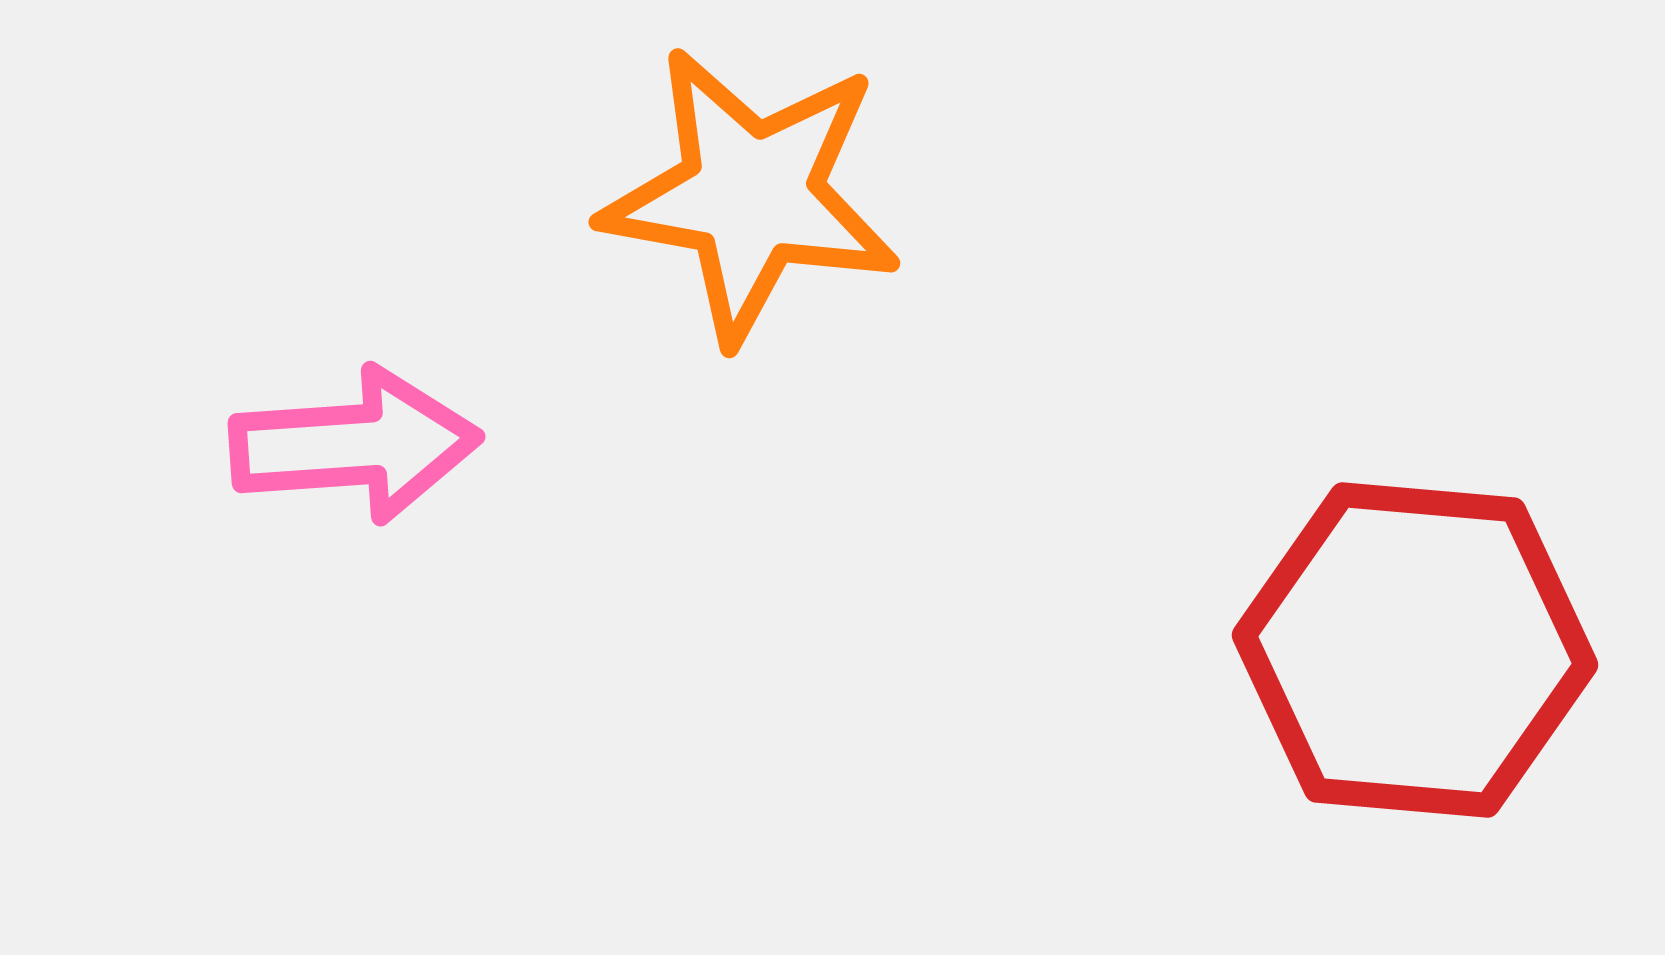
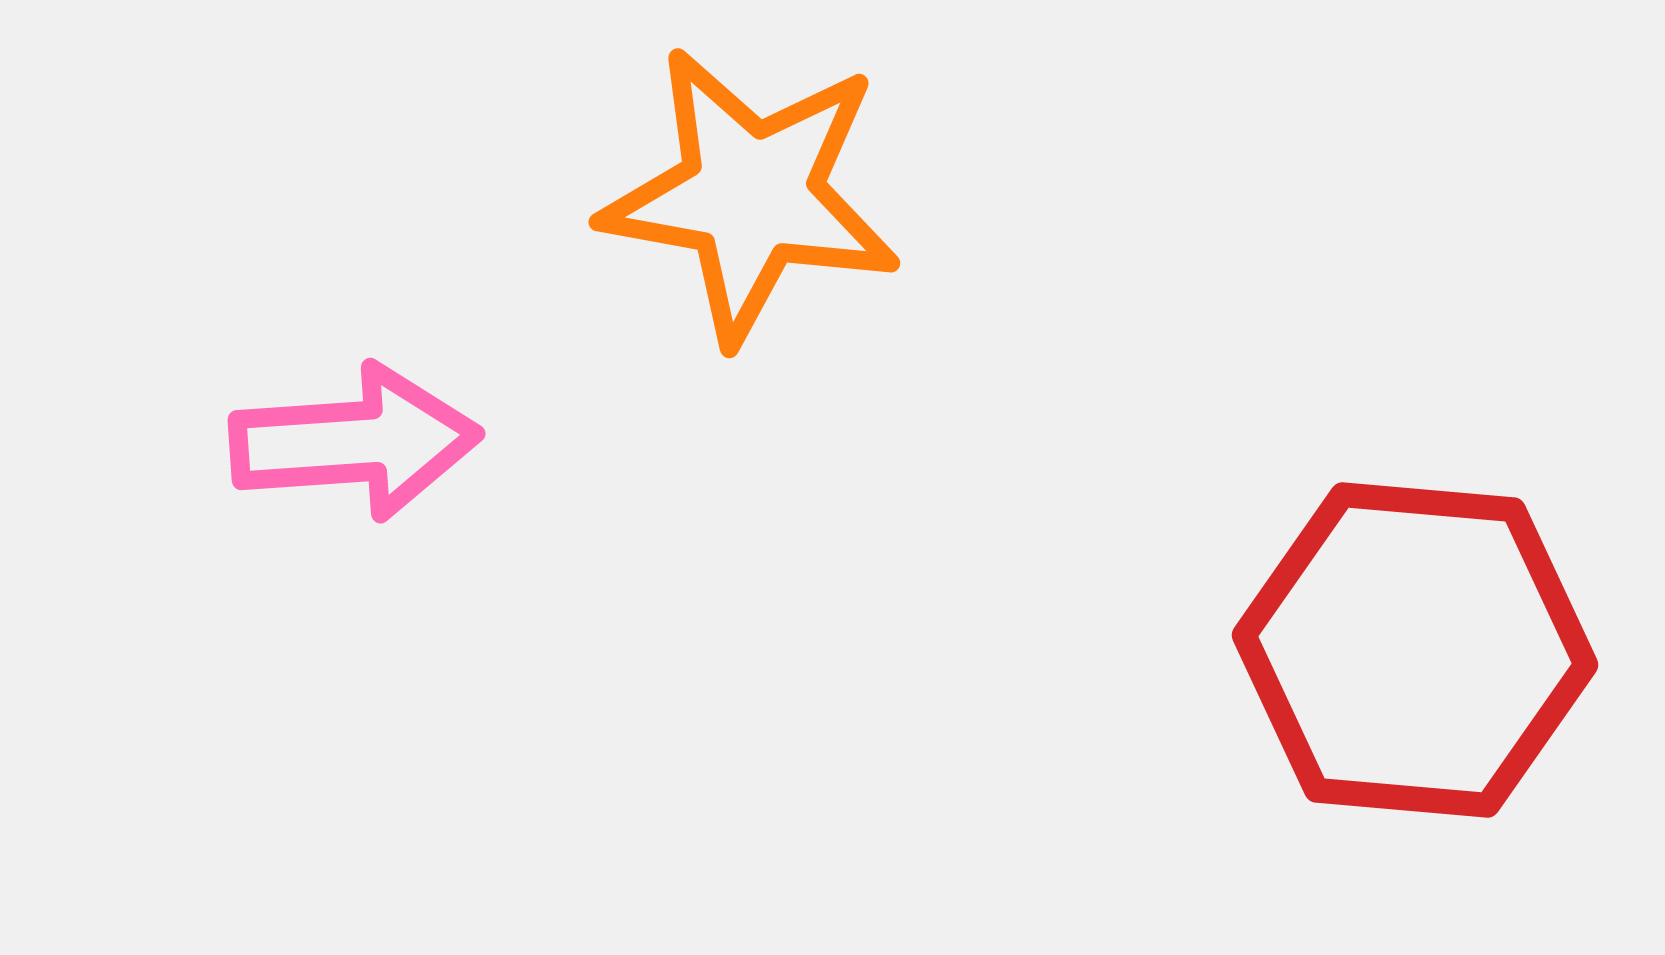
pink arrow: moved 3 px up
